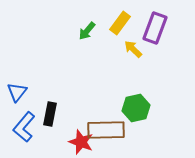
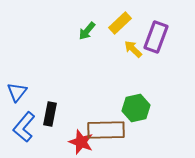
yellow rectangle: rotated 10 degrees clockwise
purple rectangle: moved 1 px right, 9 px down
